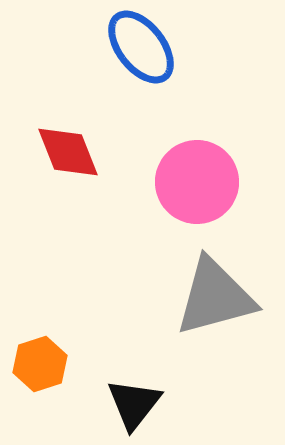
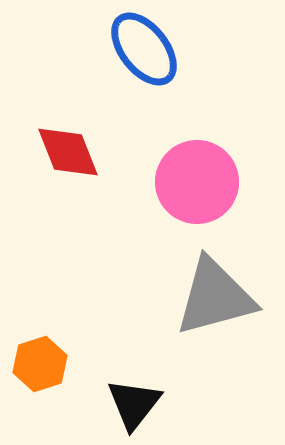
blue ellipse: moved 3 px right, 2 px down
